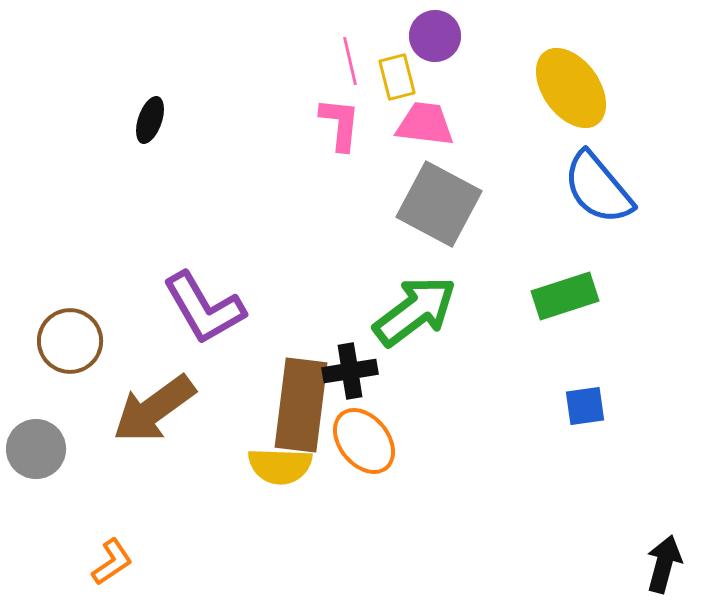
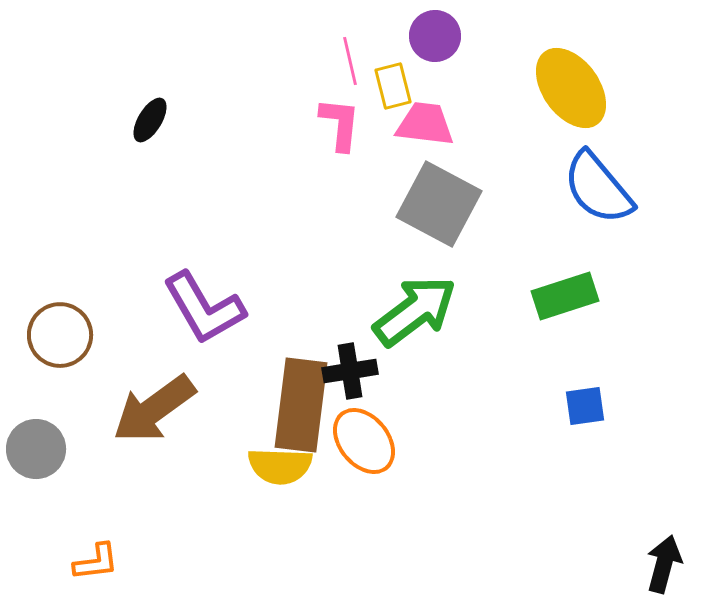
yellow rectangle: moved 4 px left, 9 px down
black ellipse: rotated 12 degrees clockwise
brown circle: moved 10 px left, 6 px up
orange L-shape: moved 16 px left; rotated 27 degrees clockwise
